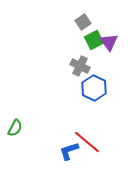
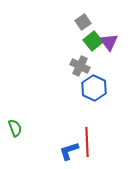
green square: moved 1 px left, 1 px down; rotated 12 degrees counterclockwise
green semicircle: rotated 48 degrees counterclockwise
red line: rotated 48 degrees clockwise
